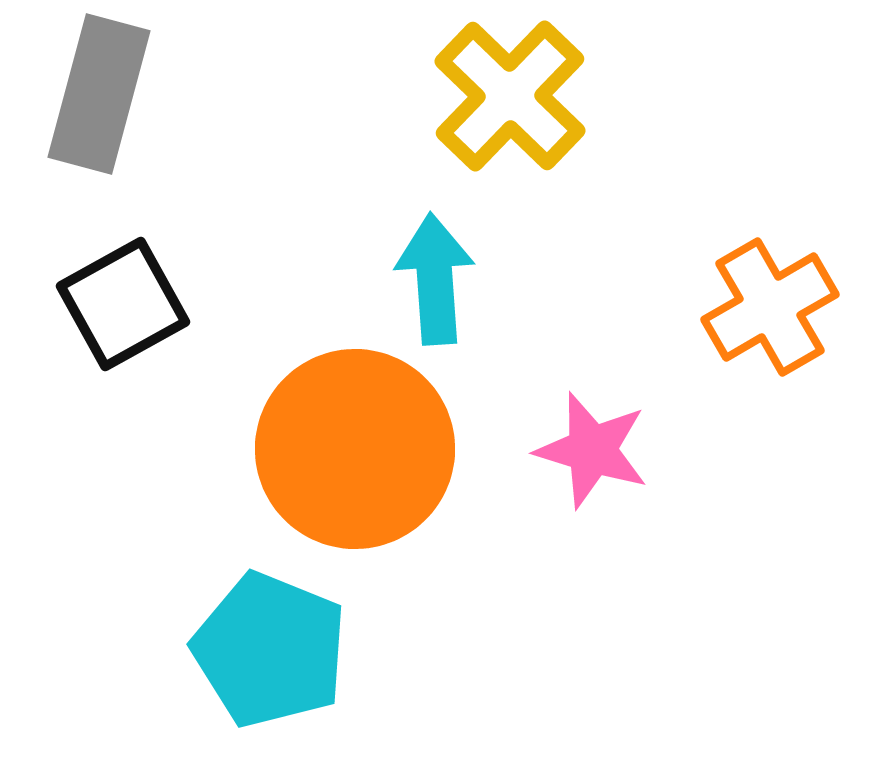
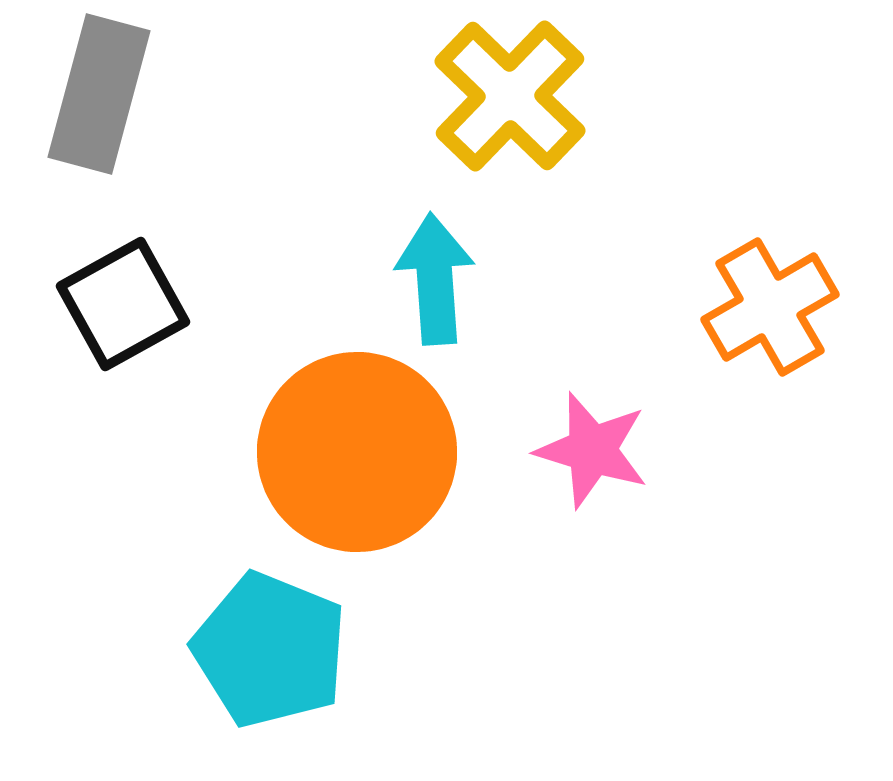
orange circle: moved 2 px right, 3 px down
